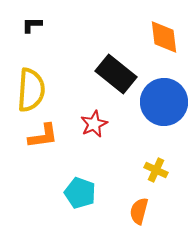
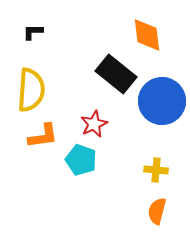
black L-shape: moved 1 px right, 7 px down
orange diamond: moved 17 px left, 2 px up
blue circle: moved 2 px left, 1 px up
yellow cross: rotated 20 degrees counterclockwise
cyan pentagon: moved 1 px right, 33 px up
orange semicircle: moved 18 px right
